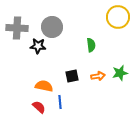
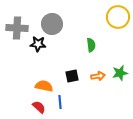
gray circle: moved 3 px up
black star: moved 2 px up
